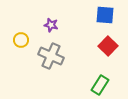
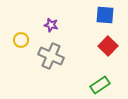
green rectangle: rotated 24 degrees clockwise
